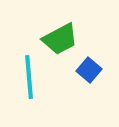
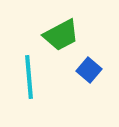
green trapezoid: moved 1 px right, 4 px up
